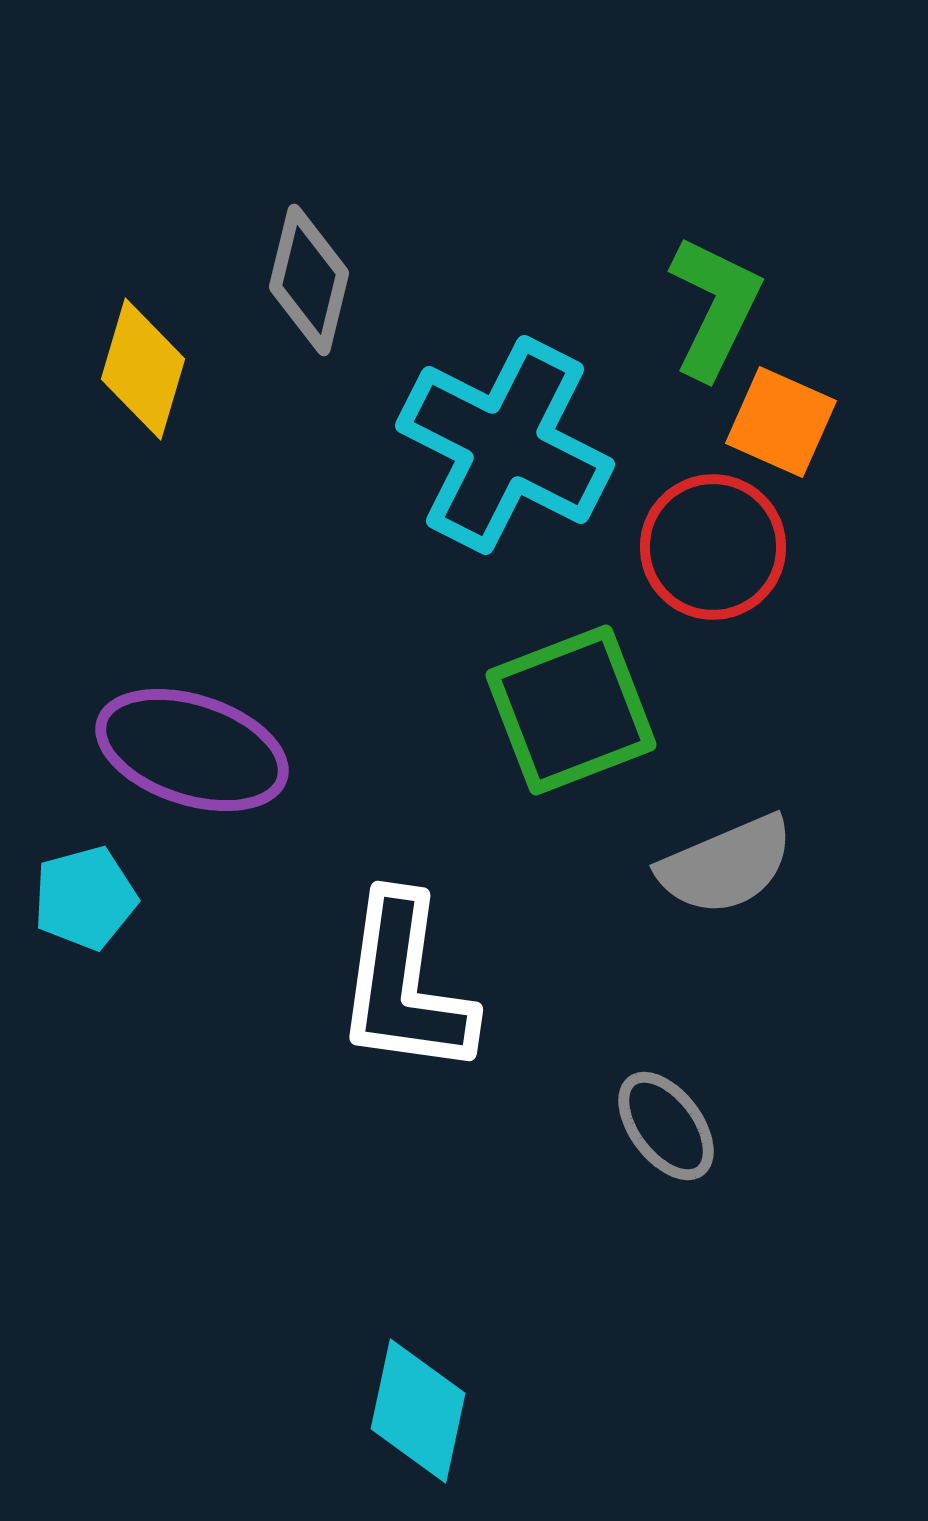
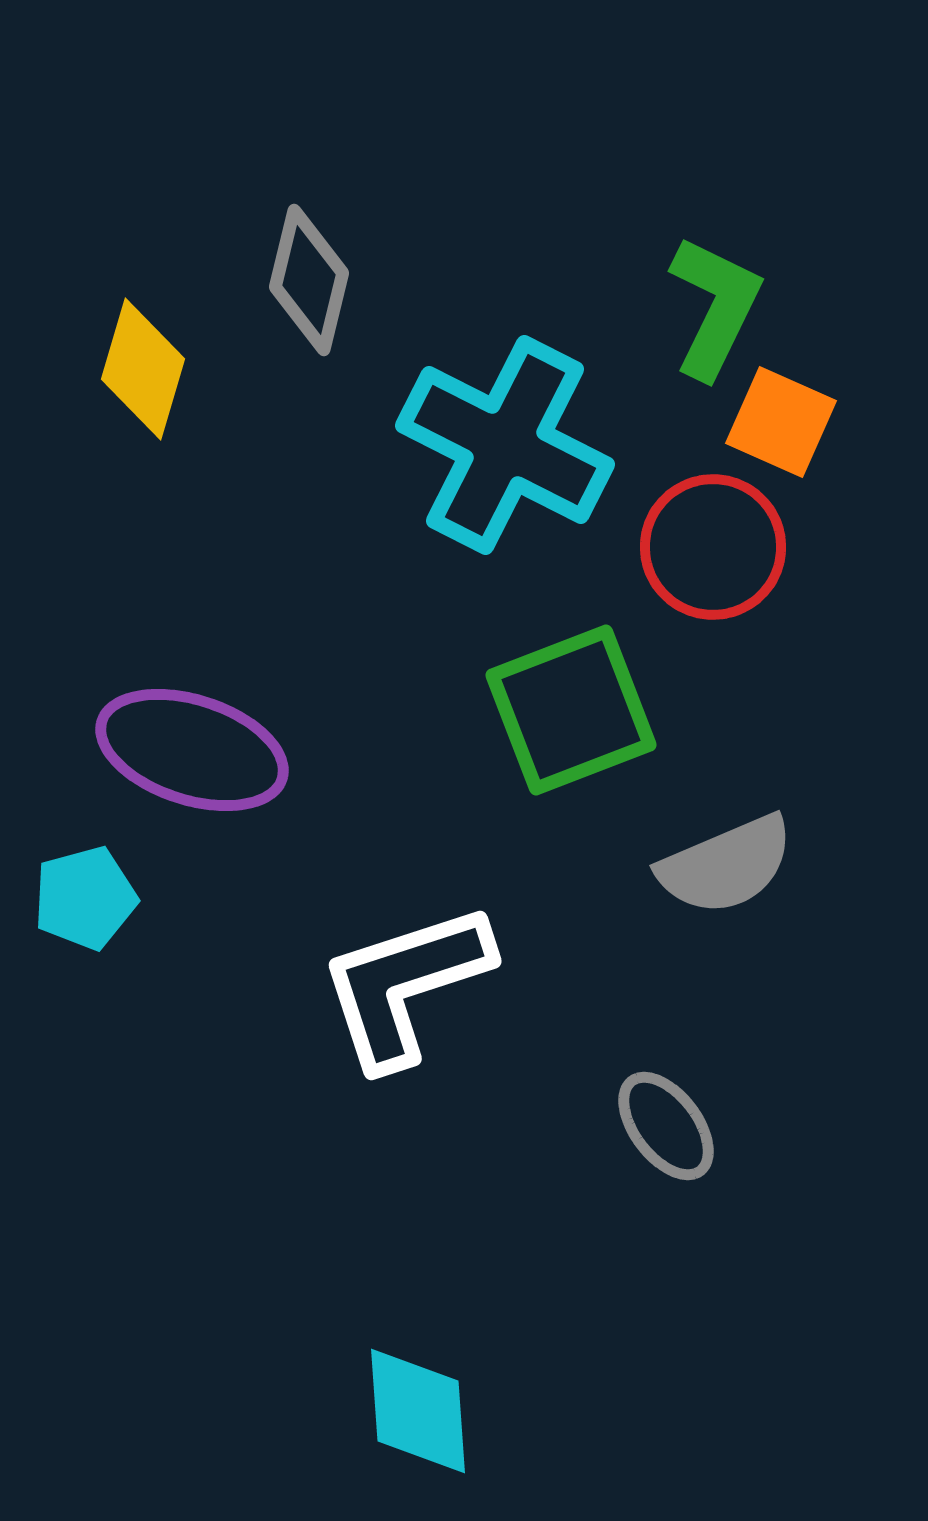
white L-shape: rotated 64 degrees clockwise
cyan diamond: rotated 16 degrees counterclockwise
